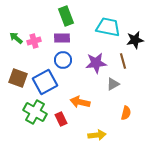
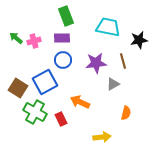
black star: moved 4 px right
brown square: moved 10 px down; rotated 12 degrees clockwise
orange arrow: rotated 12 degrees clockwise
yellow arrow: moved 5 px right, 2 px down
